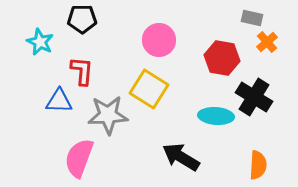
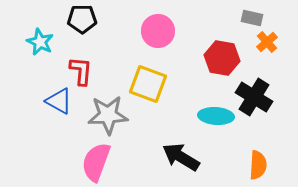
pink circle: moved 1 px left, 9 px up
red L-shape: moved 1 px left
yellow square: moved 1 px left, 5 px up; rotated 12 degrees counterclockwise
blue triangle: rotated 28 degrees clockwise
pink semicircle: moved 17 px right, 4 px down
